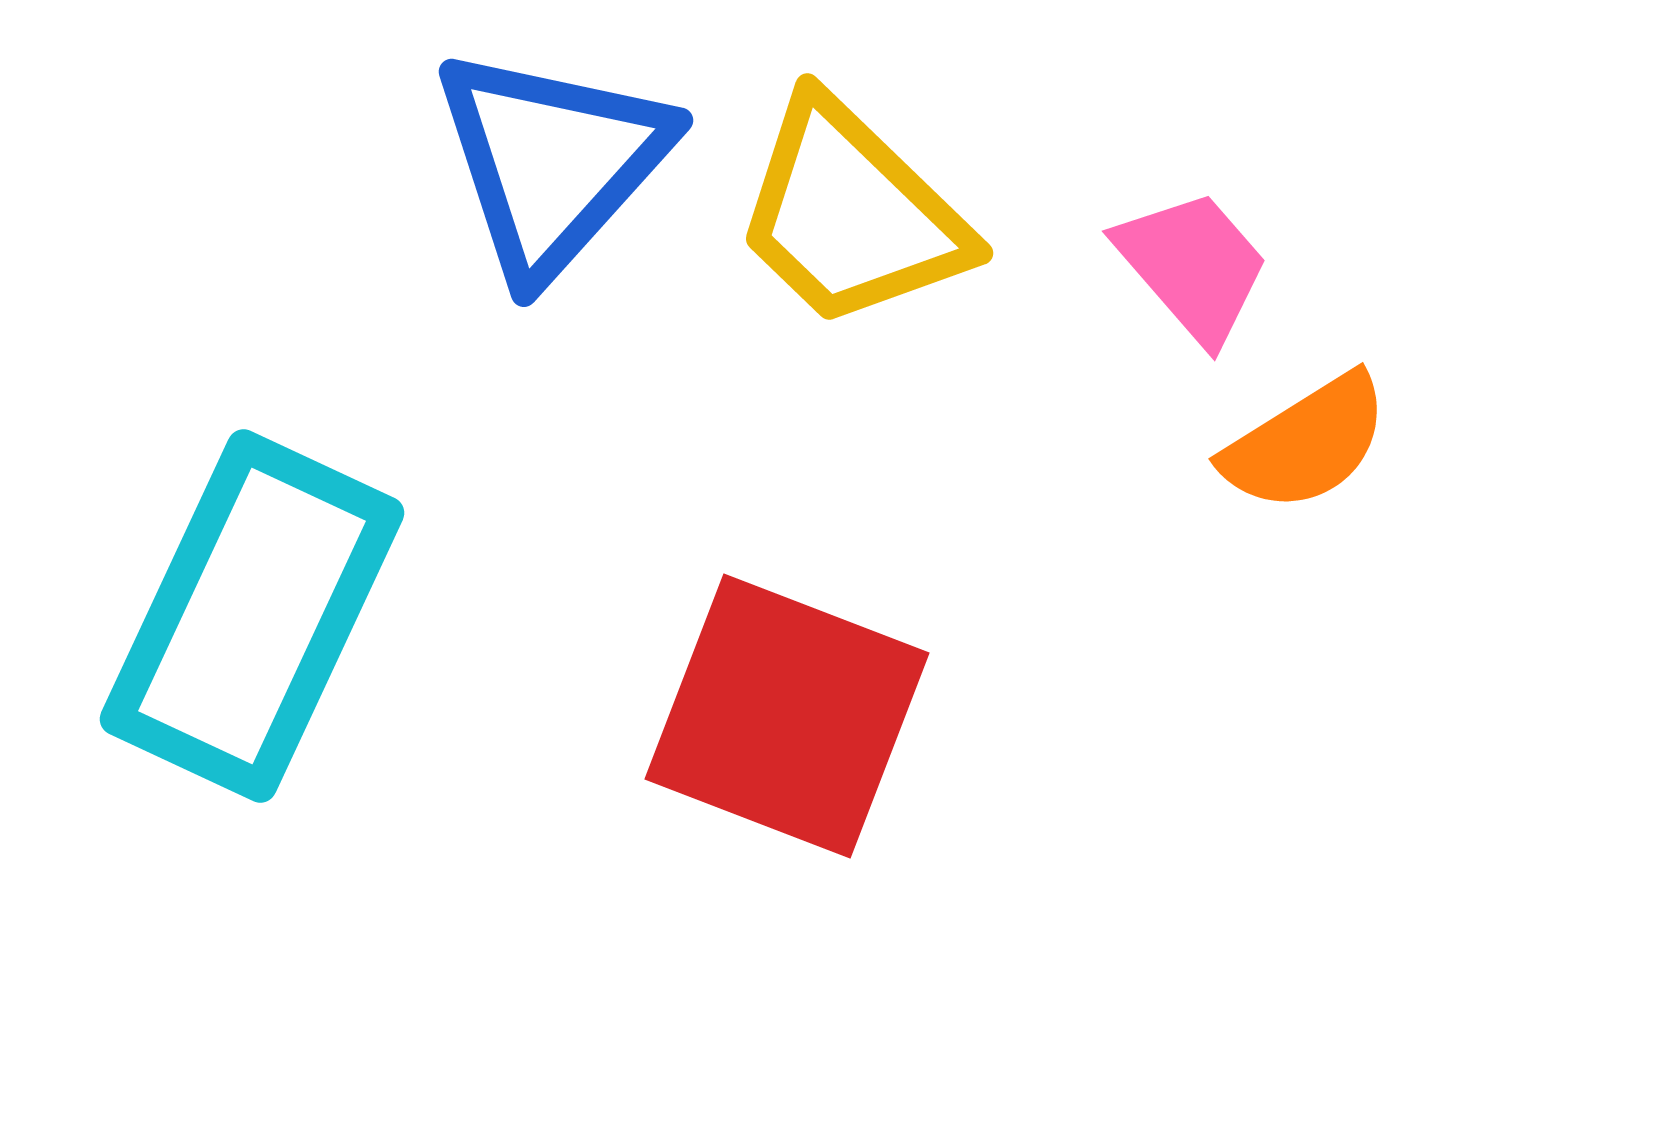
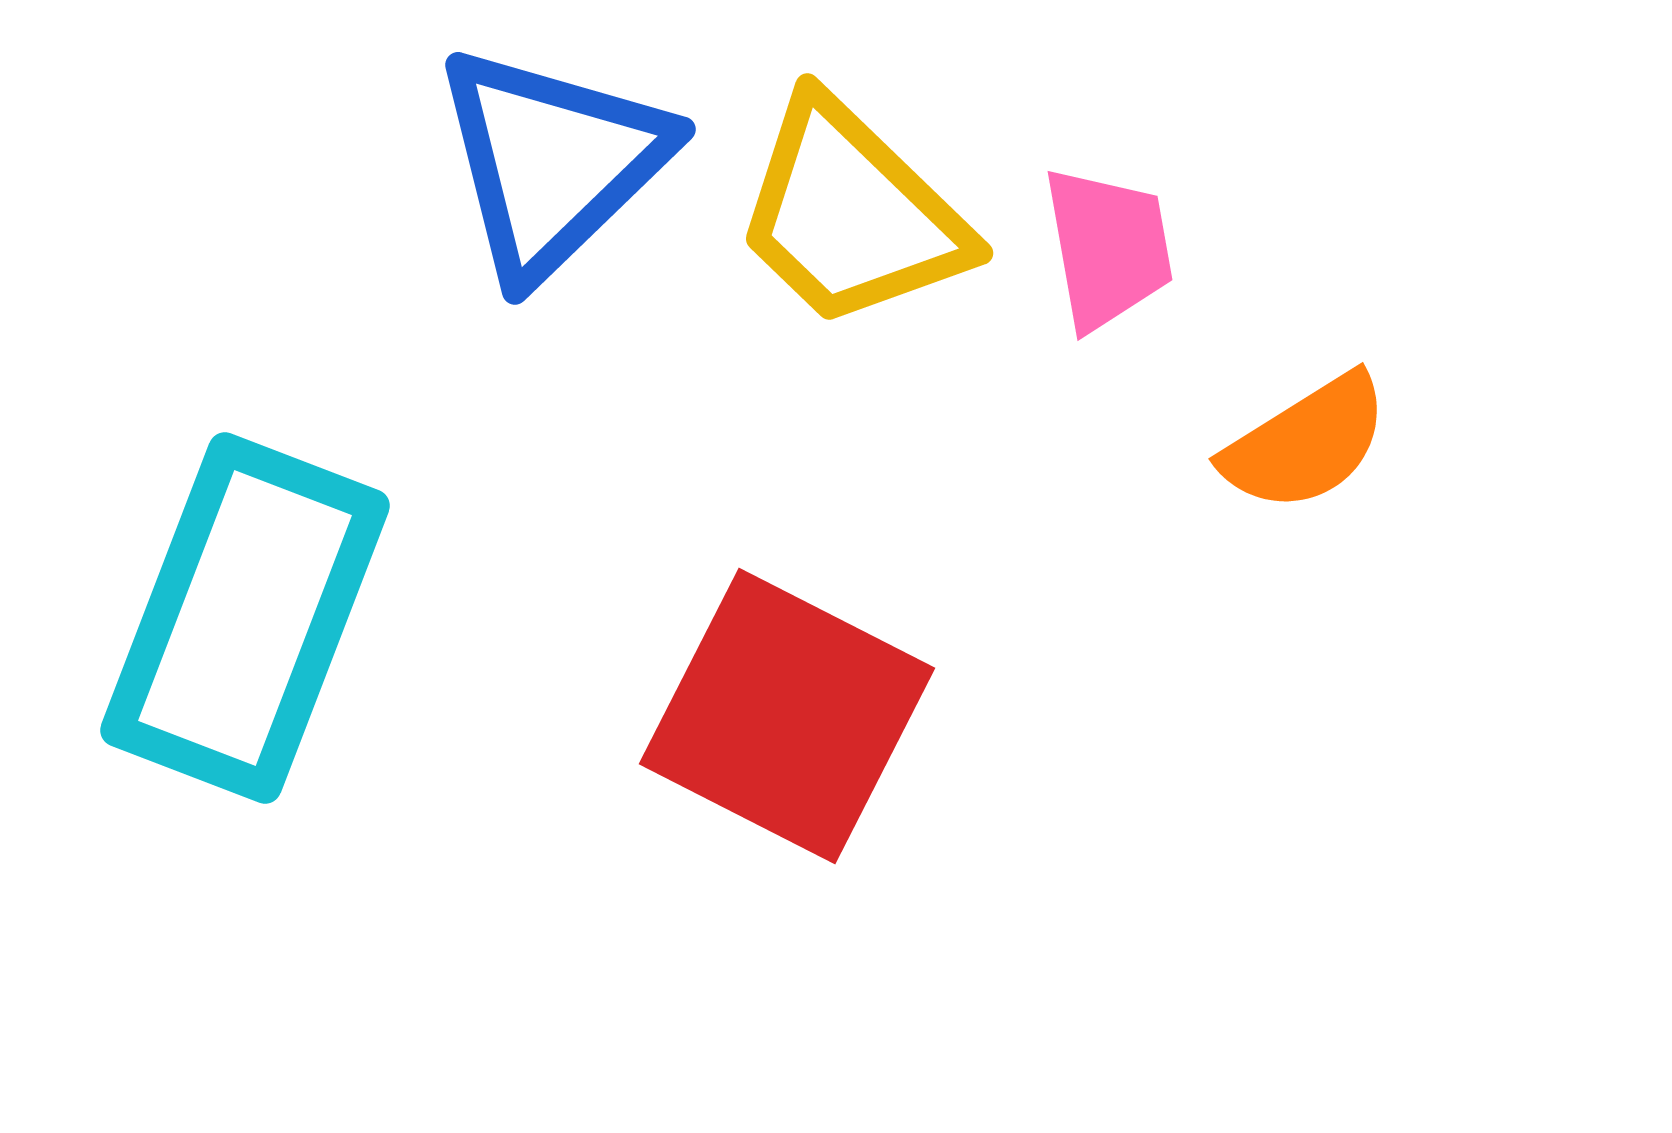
blue triangle: rotated 4 degrees clockwise
pink trapezoid: moved 85 px left, 18 px up; rotated 31 degrees clockwise
cyan rectangle: moved 7 px left, 2 px down; rotated 4 degrees counterclockwise
red square: rotated 6 degrees clockwise
